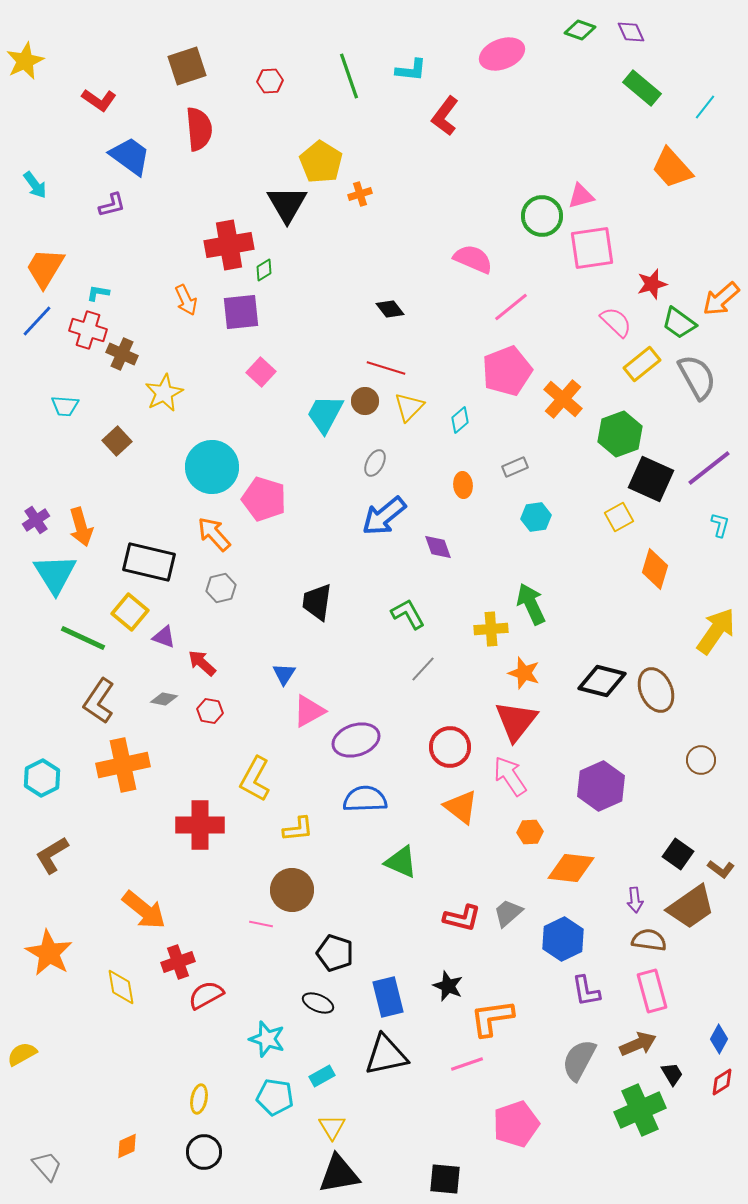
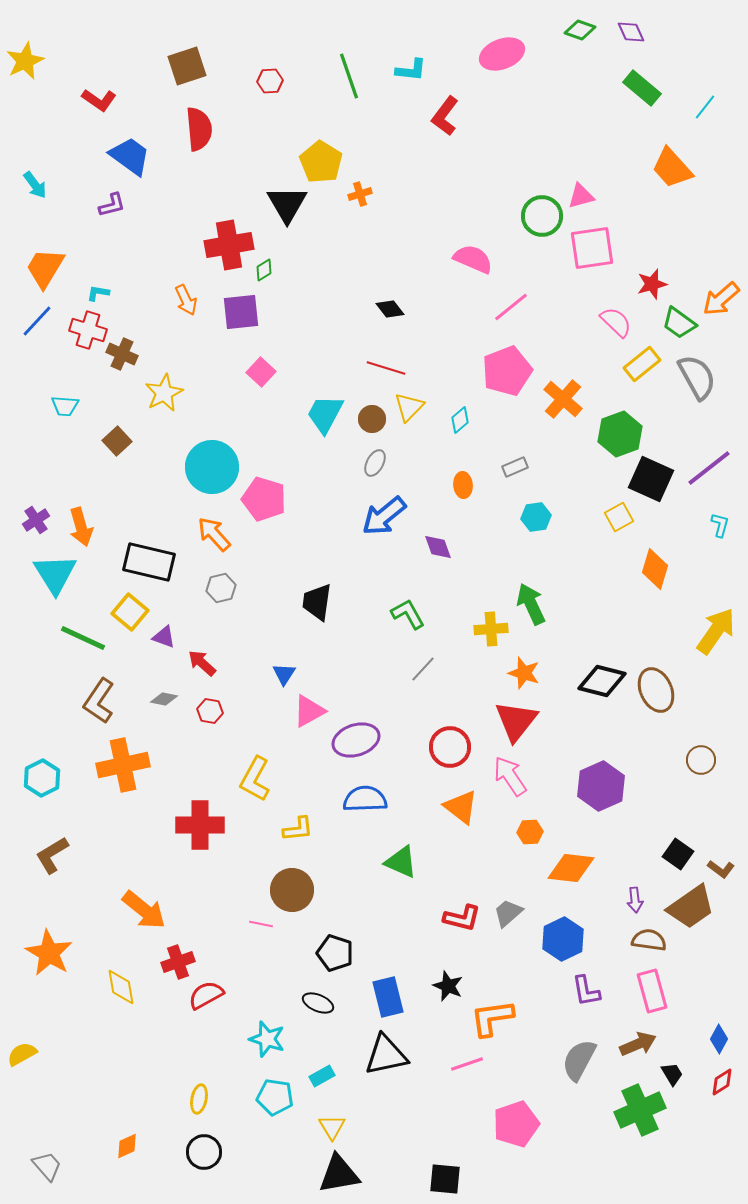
brown circle at (365, 401): moved 7 px right, 18 px down
